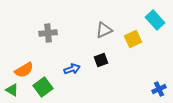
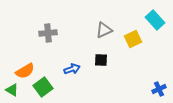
black square: rotated 24 degrees clockwise
orange semicircle: moved 1 px right, 1 px down
